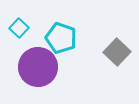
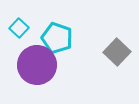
cyan pentagon: moved 4 px left
purple circle: moved 1 px left, 2 px up
